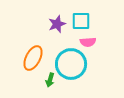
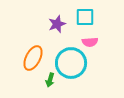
cyan square: moved 4 px right, 4 px up
pink semicircle: moved 2 px right
cyan circle: moved 1 px up
